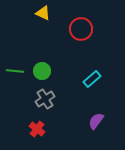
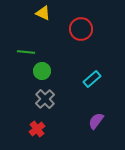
green line: moved 11 px right, 19 px up
gray cross: rotated 12 degrees counterclockwise
red cross: rotated 14 degrees clockwise
